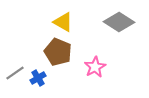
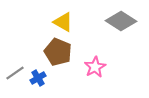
gray diamond: moved 2 px right, 1 px up
